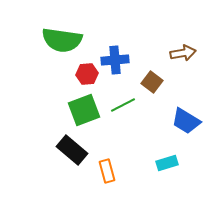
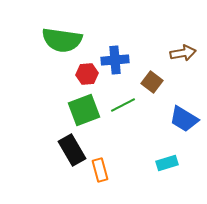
blue trapezoid: moved 2 px left, 2 px up
black rectangle: rotated 20 degrees clockwise
orange rectangle: moved 7 px left, 1 px up
